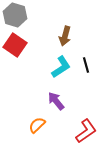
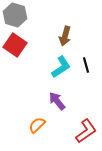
purple arrow: moved 1 px right
